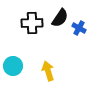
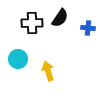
blue cross: moved 9 px right; rotated 24 degrees counterclockwise
cyan circle: moved 5 px right, 7 px up
